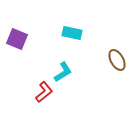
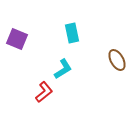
cyan rectangle: rotated 66 degrees clockwise
cyan L-shape: moved 3 px up
